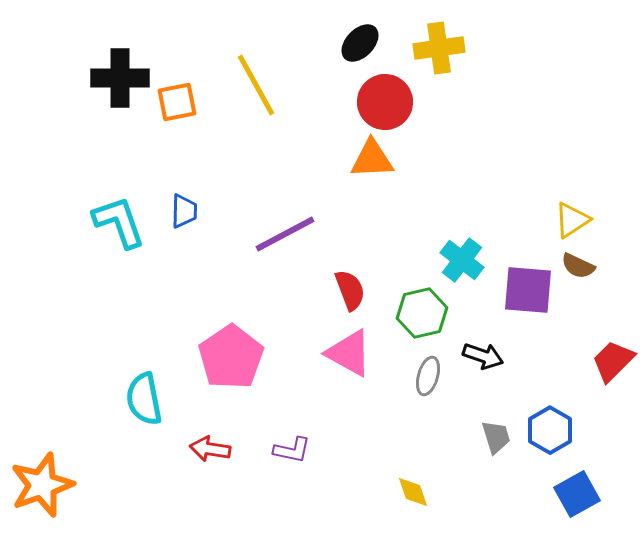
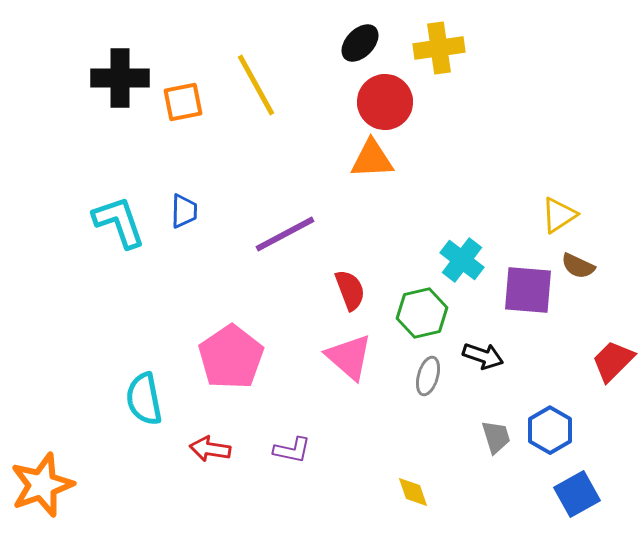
orange square: moved 6 px right
yellow triangle: moved 13 px left, 5 px up
pink triangle: moved 4 px down; rotated 12 degrees clockwise
